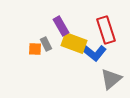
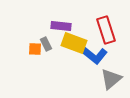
purple rectangle: rotated 54 degrees counterclockwise
blue L-shape: moved 1 px right, 3 px down
